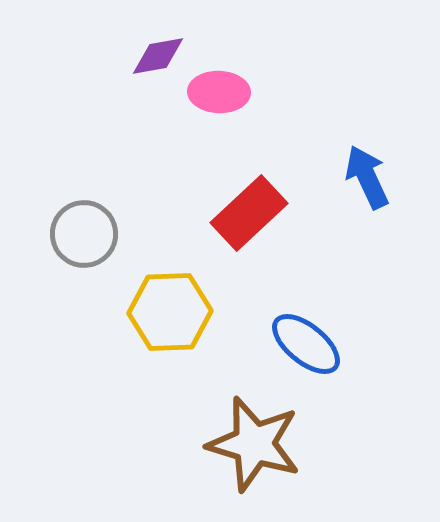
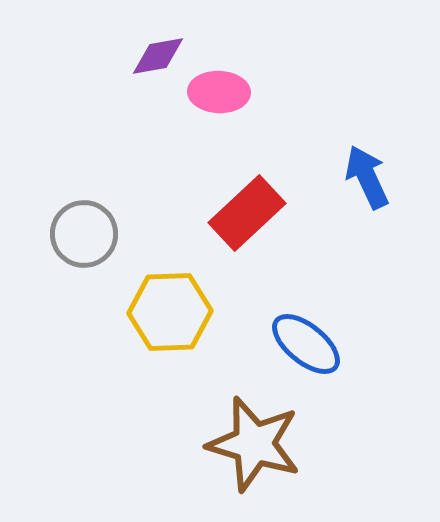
red rectangle: moved 2 px left
